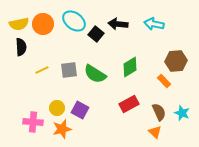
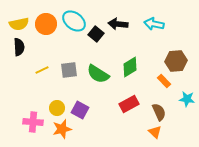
orange circle: moved 3 px right
black semicircle: moved 2 px left
green semicircle: moved 3 px right
cyan star: moved 5 px right, 14 px up; rotated 14 degrees counterclockwise
